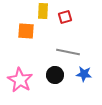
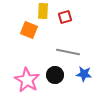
orange square: moved 3 px right, 1 px up; rotated 18 degrees clockwise
pink star: moved 7 px right
